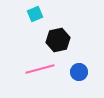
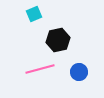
cyan square: moved 1 px left
